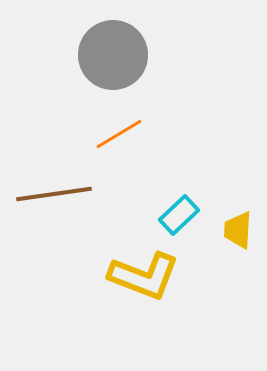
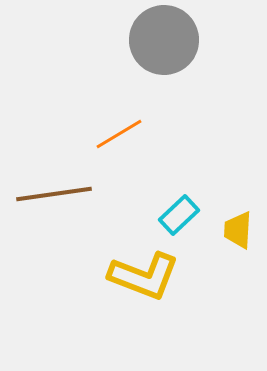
gray circle: moved 51 px right, 15 px up
